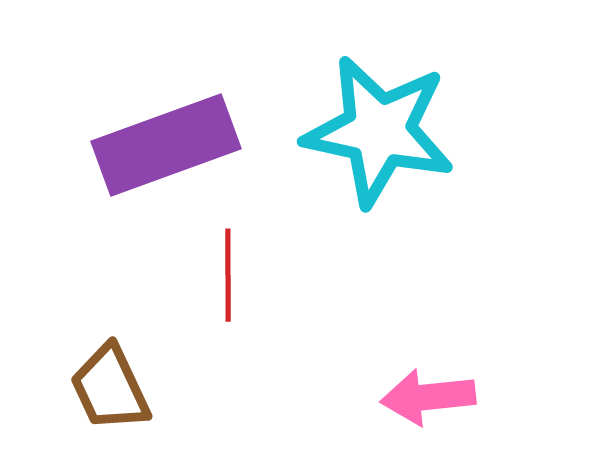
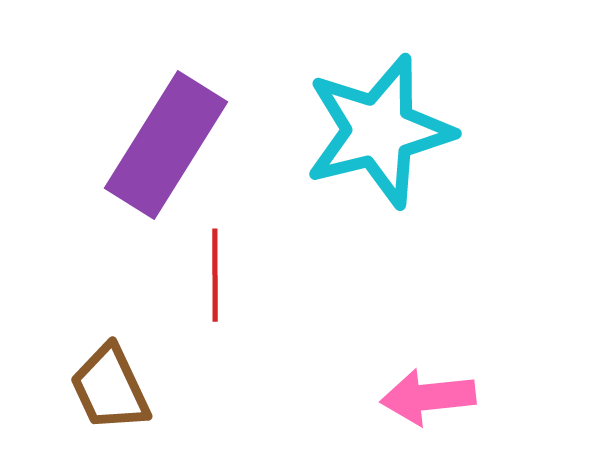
cyan star: rotated 26 degrees counterclockwise
purple rectangle: rotated 38 degrees counterclockwise
red line: moved 13 px left
